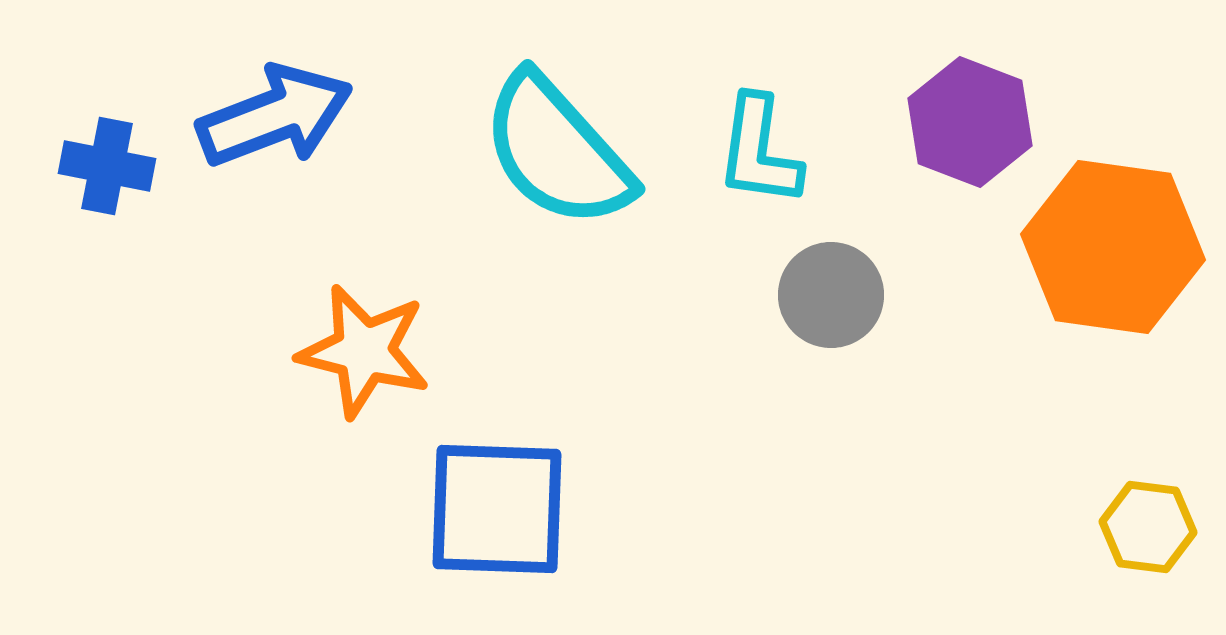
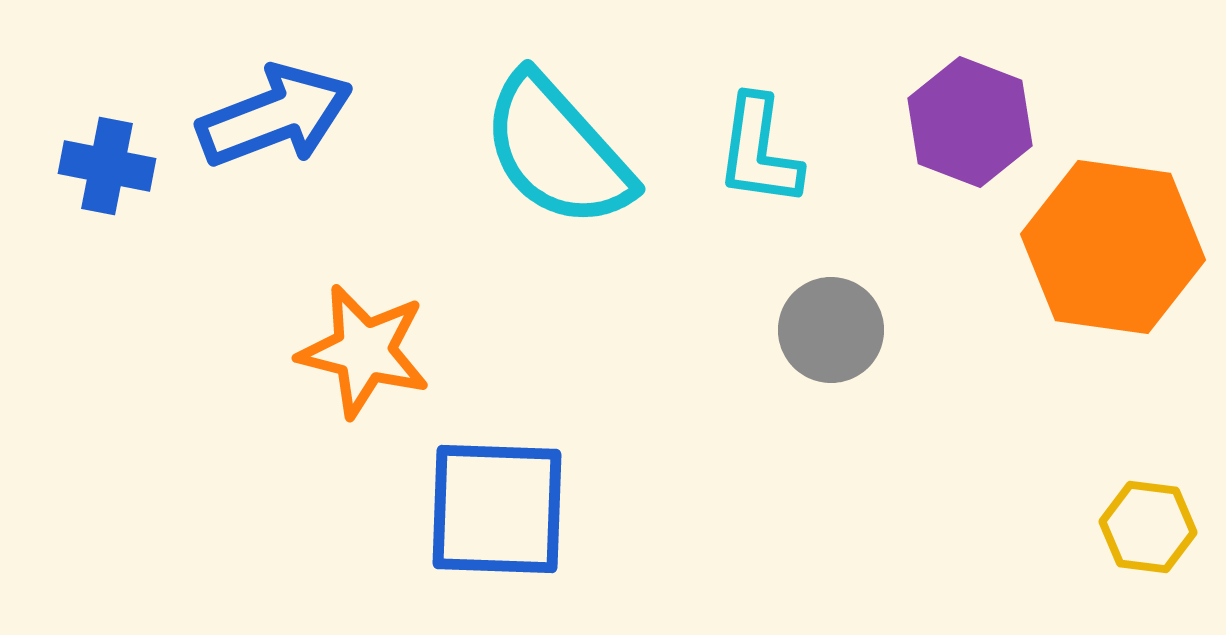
gray circle: moved 35 px down
